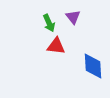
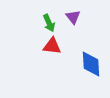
red triangle: moved 4 px left
blue diamond: moved 2 px left, 2 px up
